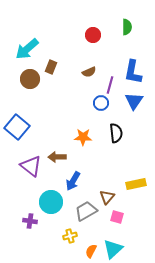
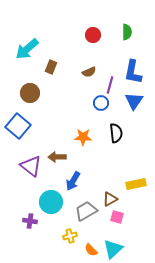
green semicircle: moved 5 px down
brown circle: moved 14 px down
blue square: moved 1 px right, 1 px up
brown triangle: moved 3 px right, 2 px down; rotated 21 degrees clockwise
orange semicircle: moved 1 px up; rotated 72 degrees counterclockwise
